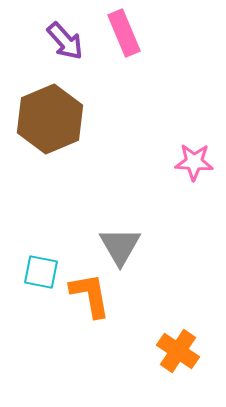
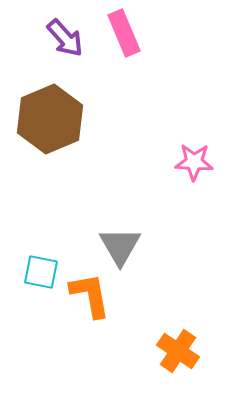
purple arrow: moved 3 px up
